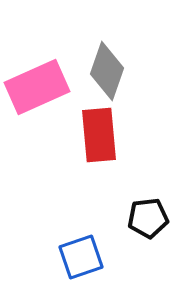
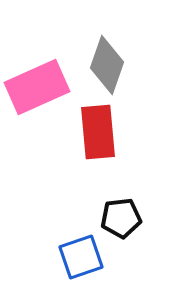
gray diamond: moved 6 px up
red rectangle: moved 1 px left, 3 px up
black pentagon: moved 27 px left
